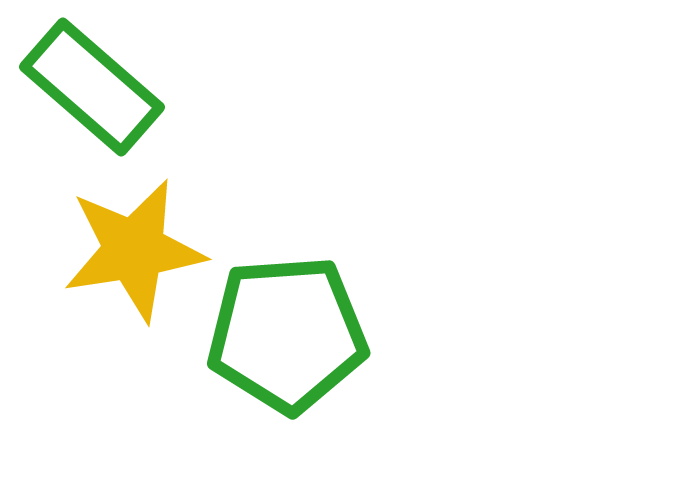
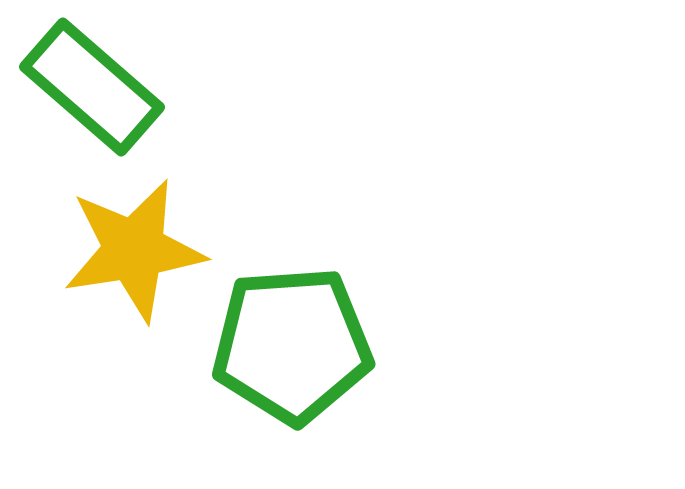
green pentagon: moved 5 px right, 11 px down
